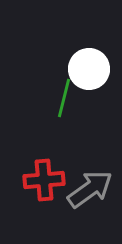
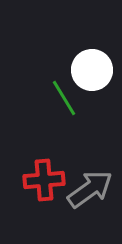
white circle: moved 3 px right, 1 px down
green line: rotated 45 degrees counterclockwise
